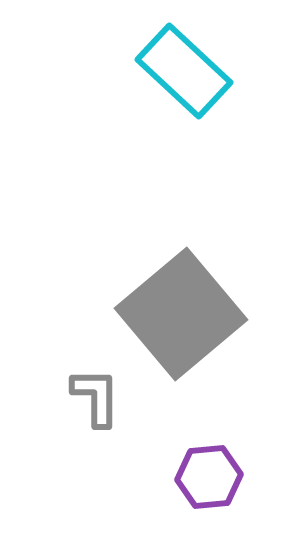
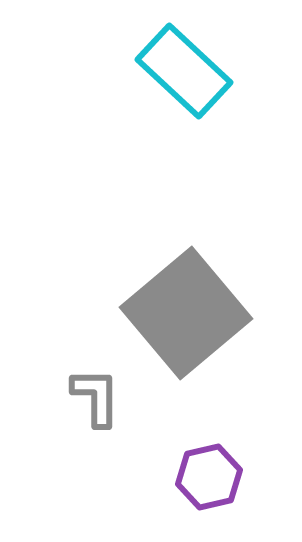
gray square: moved 5 px right, 1 px up
purple hexagon: rotated 8 degrees counterclockwise
